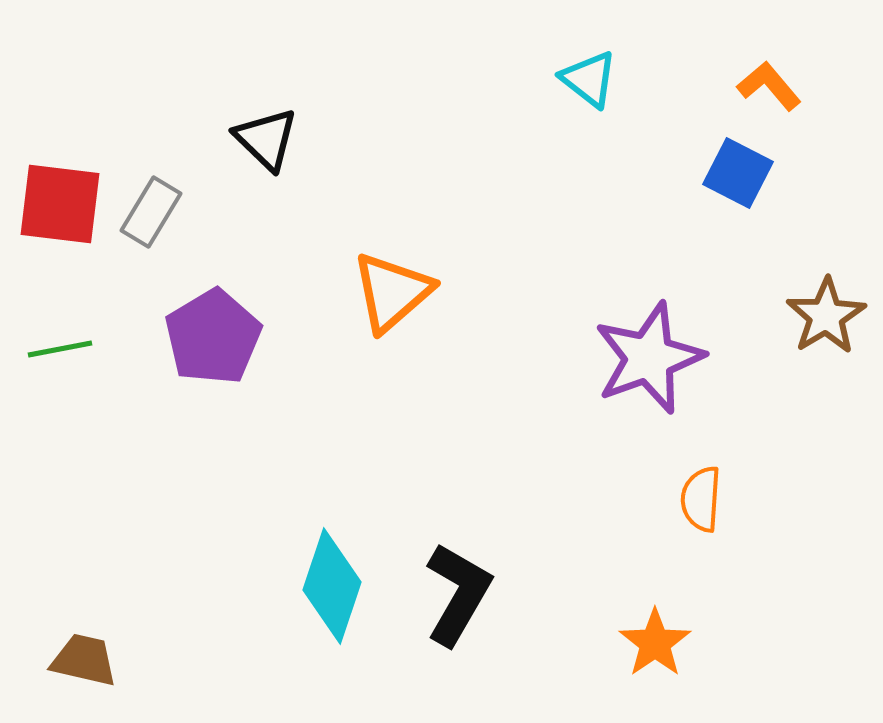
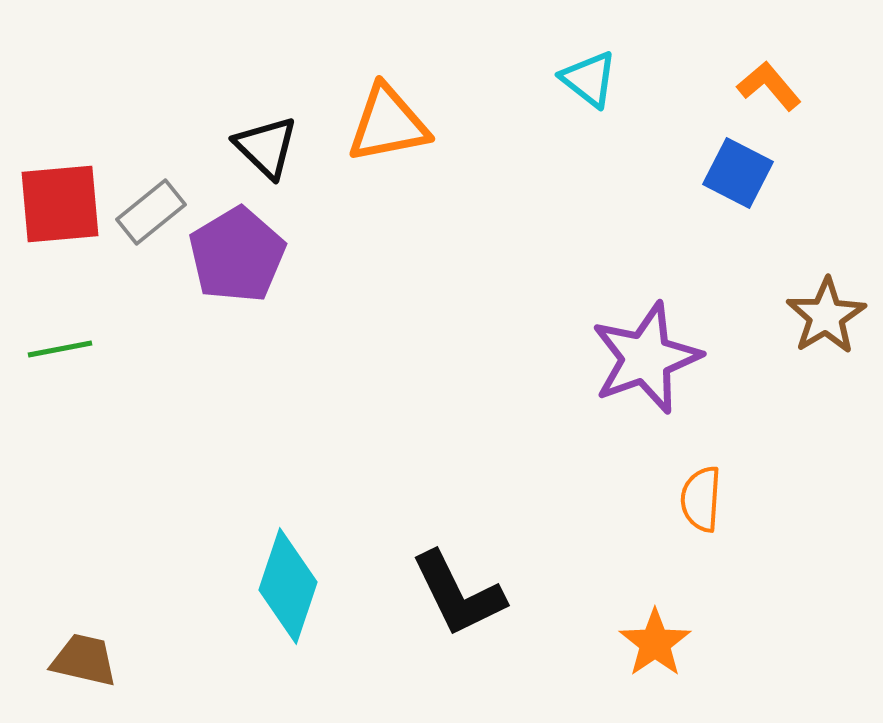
black triangle: moved 8 px down
red square: rotated 12 degrees counterclockwise
gray rectangle: rotated 20 degrees clockwise
orange triangle: moved 4 px left, 168 px up; rotated 30 degrees clockwise
purple pentagon: moved 24 px right, 82 px up
purple star: moved 3 px left
cyan diamond: moved 44 px left
black L-shape: rotated 124 degrees clockwise
